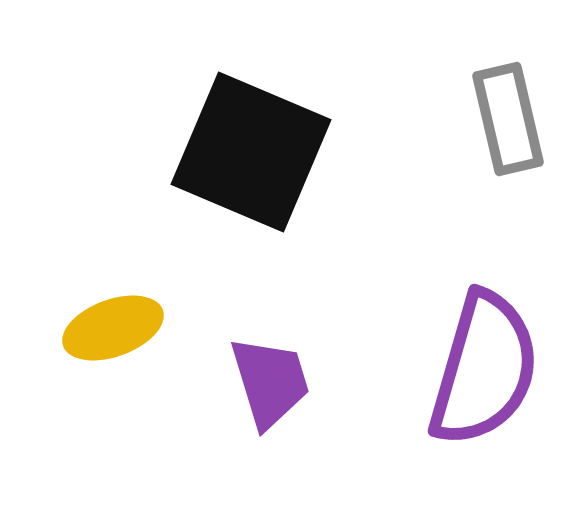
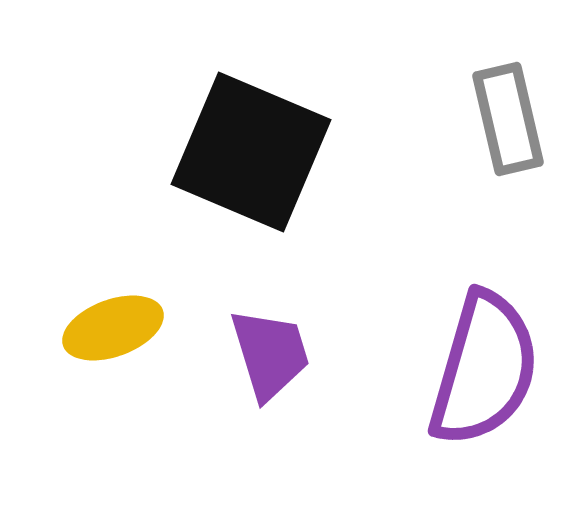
purple trapezoid: moved 28 px up
